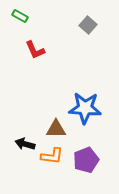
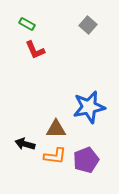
green rectangle: moved 7 px right, 8 px down
blue star: moved 4 px right, 1 px up; rotated 16 degrees counterclockwise
orange L-shape: moved 3 px right
